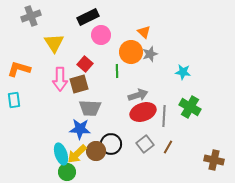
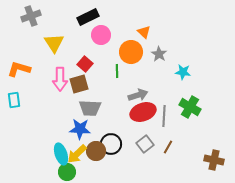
gray star: moved 9 px right; rotated 21 degrees counterclockwise
